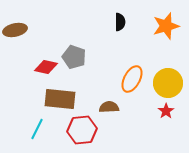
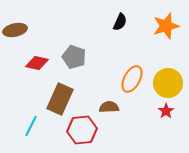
black semicircle: rotated 24 degrees clockwise
red diamond: moved 9 px left, 4 px up
brown rectangle: rotated 72 degrees counterclockwise
cyan line: moved 6 px left, 3 px up
